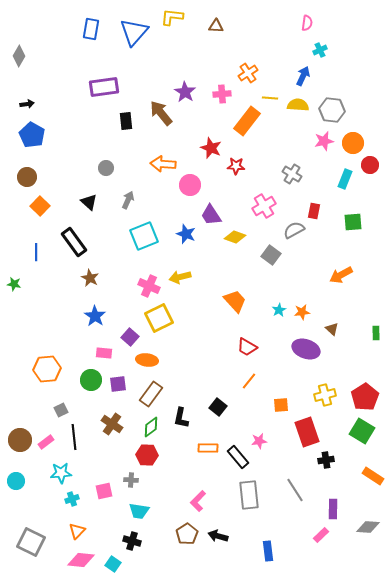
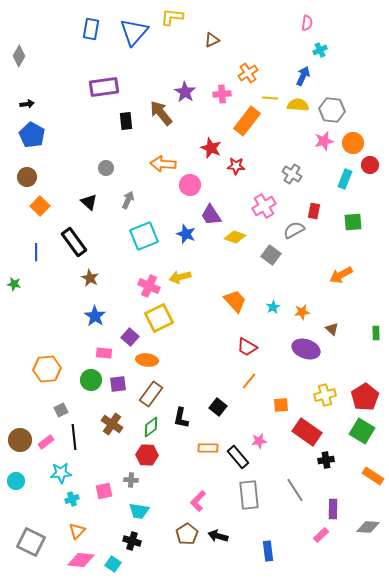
brown triangle at (216, 26): moved 4 px left, 14 px down; rotated 28 degrees counterclockwise
cyan star at (279, 310): moved 6 px left, 3 px up
red rectangle at (307, 432): rotated 36 degrees counterclockwise
